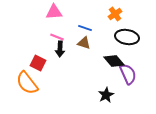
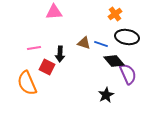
blue line: moved 16 px right, 16 px down
pink line: moved 23 px left, 11 px down; rotated 32 degrees counterclockwise
black arrow: moved 5 px down
red square: moved 9 px right, 4 px down
orange semicircle: rotated 15 degrees clockwise
